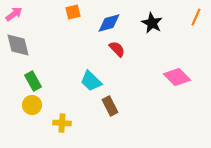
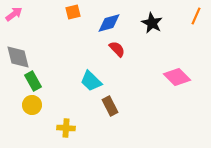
orange line: moved 1 px up
gray diamond: moved 12 px down
yellow cross: moved 4 px right, 5 px down
